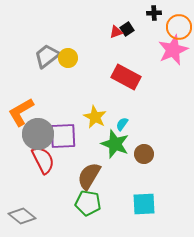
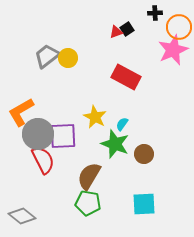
black cross: moved 1 px right
